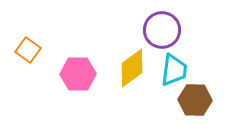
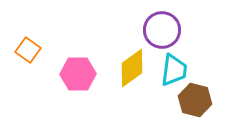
brown hexagon: rotated 12 degrees clockwise
